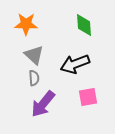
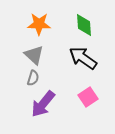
orange star: moved 13 px right
black arrow: moved 8 px right, 6 px up; rotated 56 degrees clockwise
gray semicircle: moved 1 px left; rotated 21 degrees clockwise
pink square: rotated 24 degrees counterclockwise
